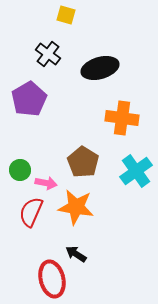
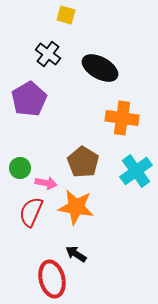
black ellipse: rotated 45 degrees clockwise
green circle: moved 2 px up
